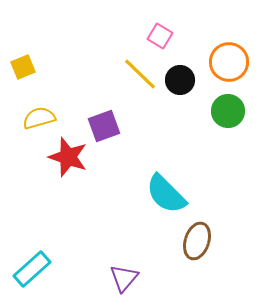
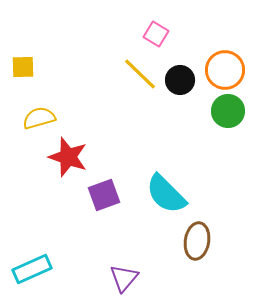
pink square: moved 4 px left, 2 px up
orange circle: moved 4 px left, 8 px down
yellow square: rotated 20 degrees clockwise
purple square: moved 69 px down
brown ellipse: rotated 9 degrees counterclockwise
cyan rectangle: rotated 18 degrees clockwise
